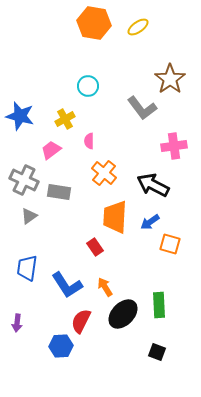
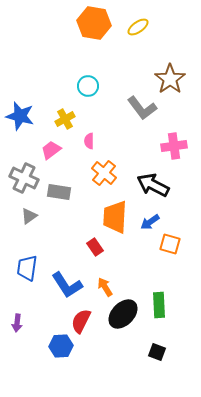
gray cross: moved 2 px up
